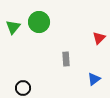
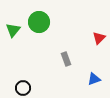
green triangle: moved 3 px down
gray rectangle: rotated 16 degrees counterclockwise
blue triangle: rotated 16 degrees clockwise
